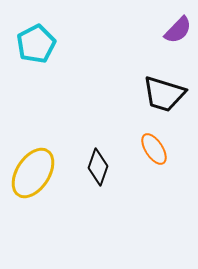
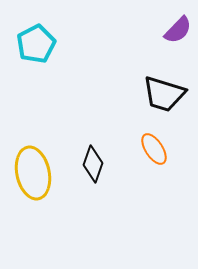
black diamond: moved 5 px left, 3 px up
yellow ellipse: rotated 45 degrees counterclockwise
